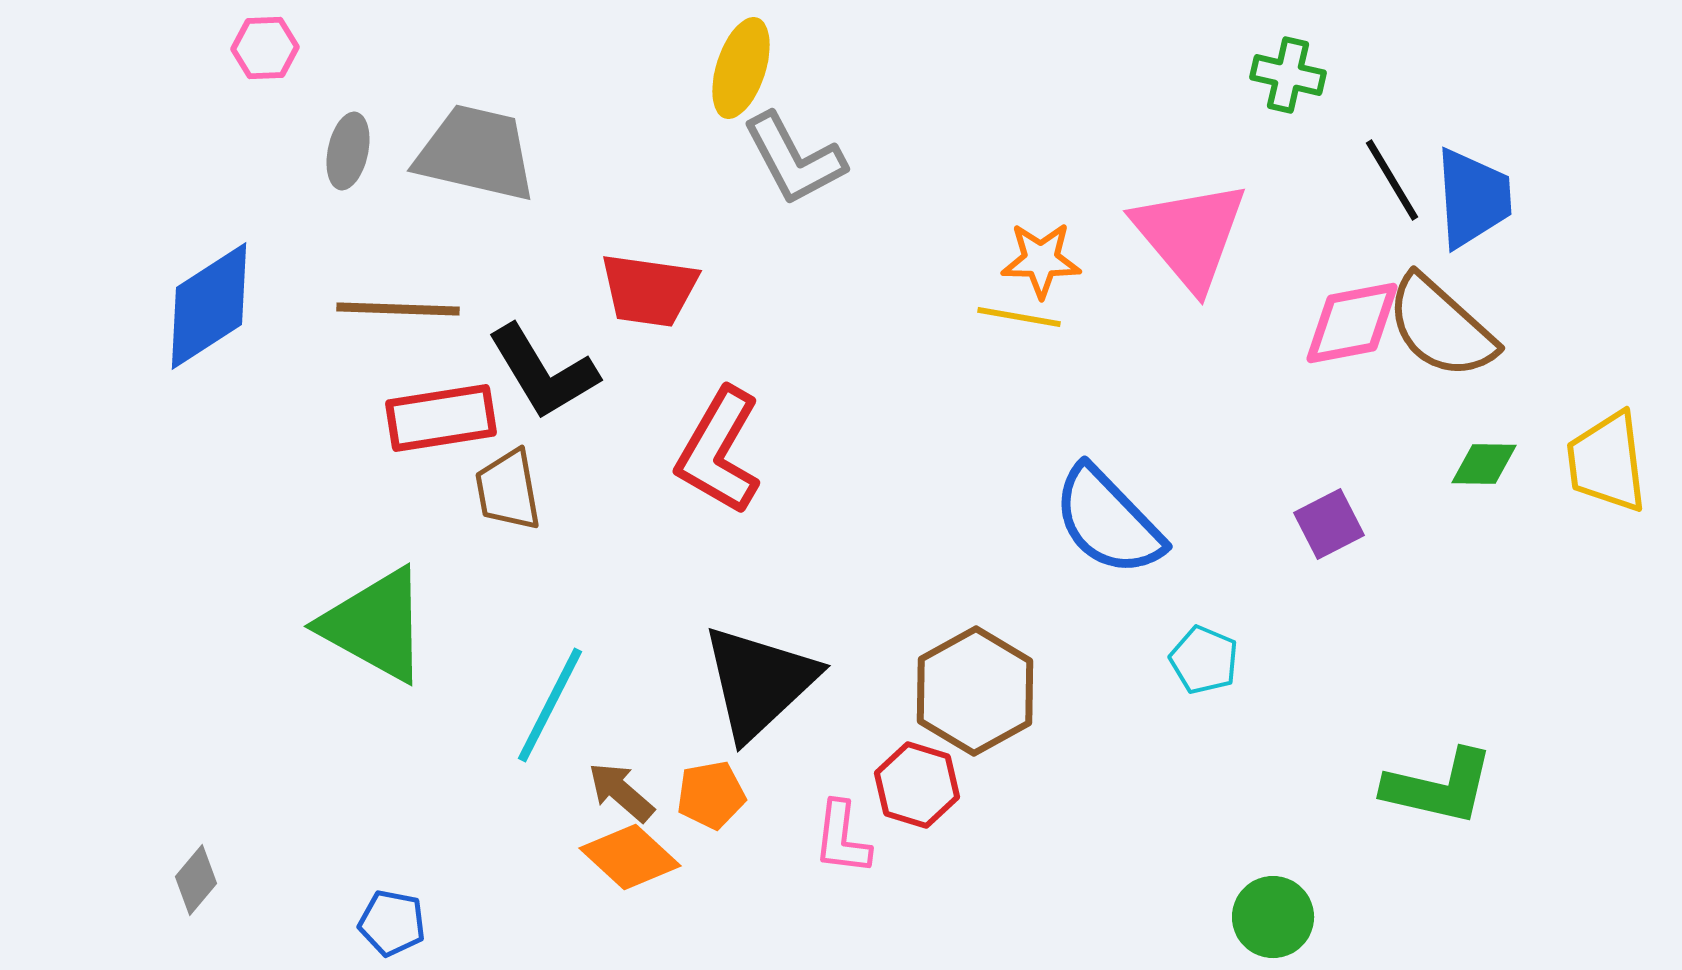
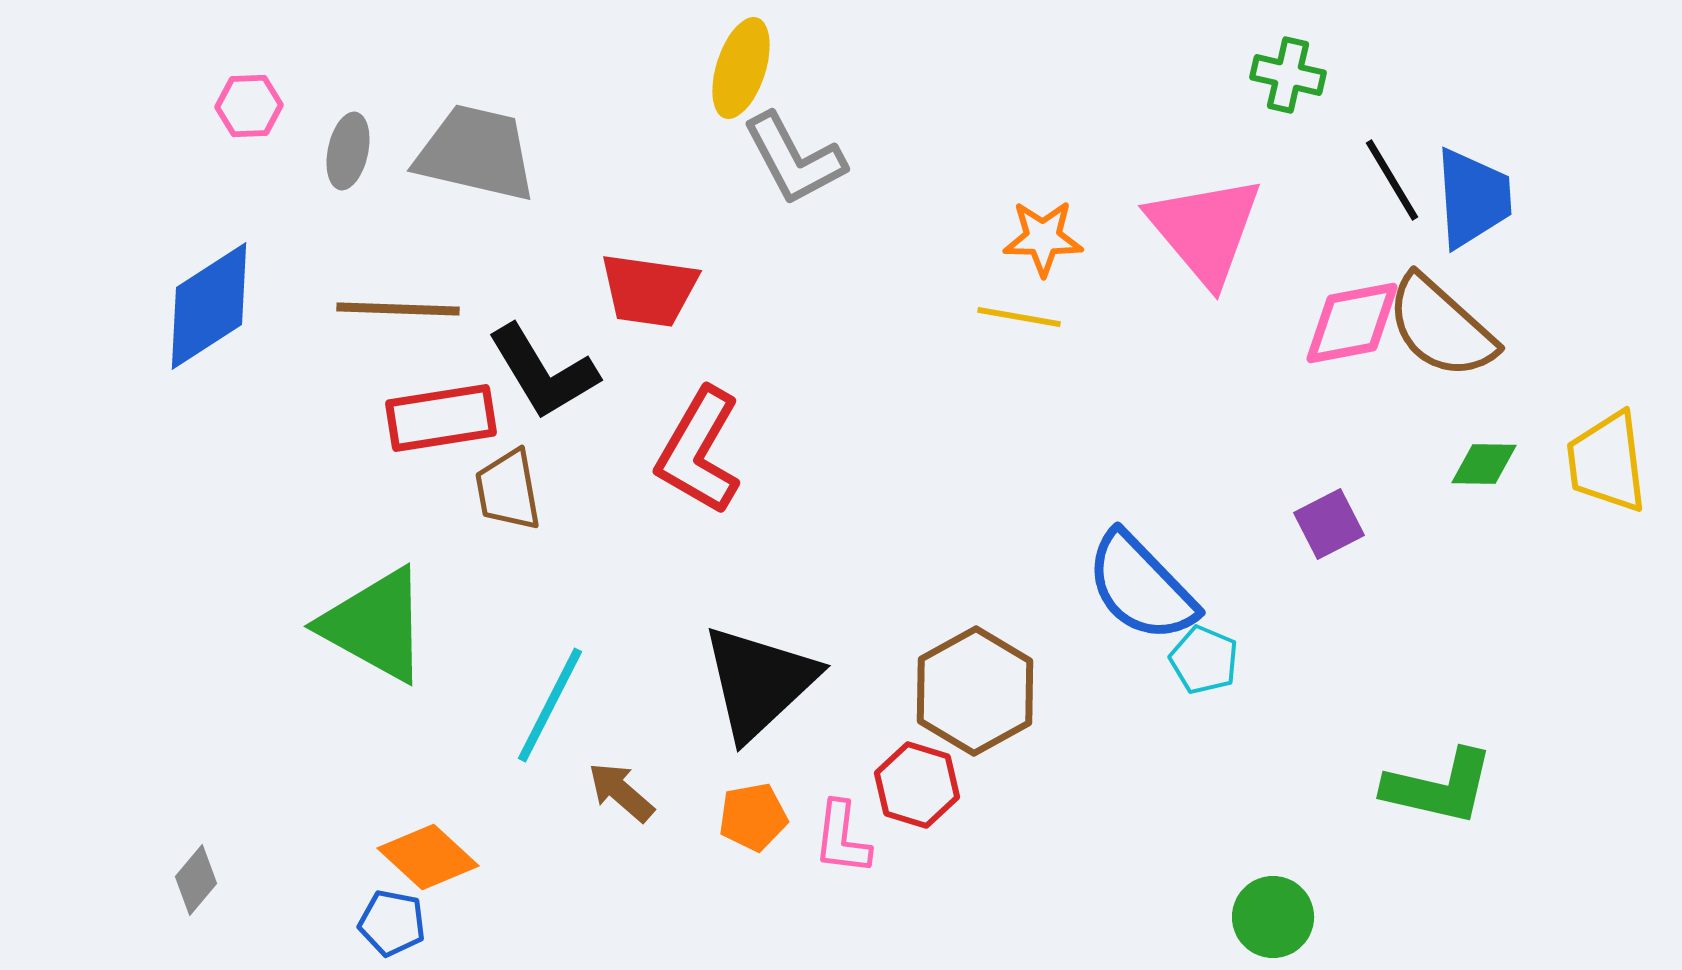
pink hexagon: moved 16 px left, 58 px down
pink triangle: moved 15 px right, 5 px up
orange star: moved 2 px right, 22 px up
red L-shape: moved 20 px left
blue semicircle: moved 33 px right, 66 px down
orange pentagon: moved 42 px right, 22 px down
orange diamond: moved 202 px left
